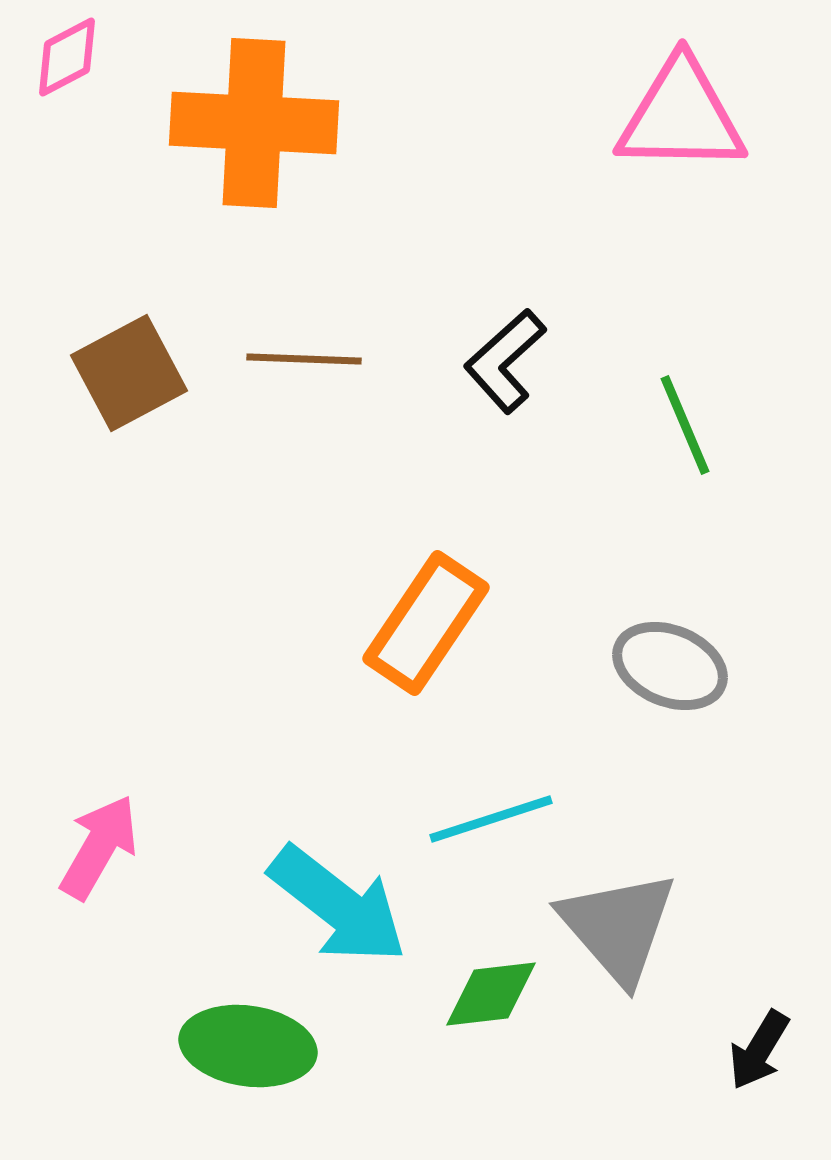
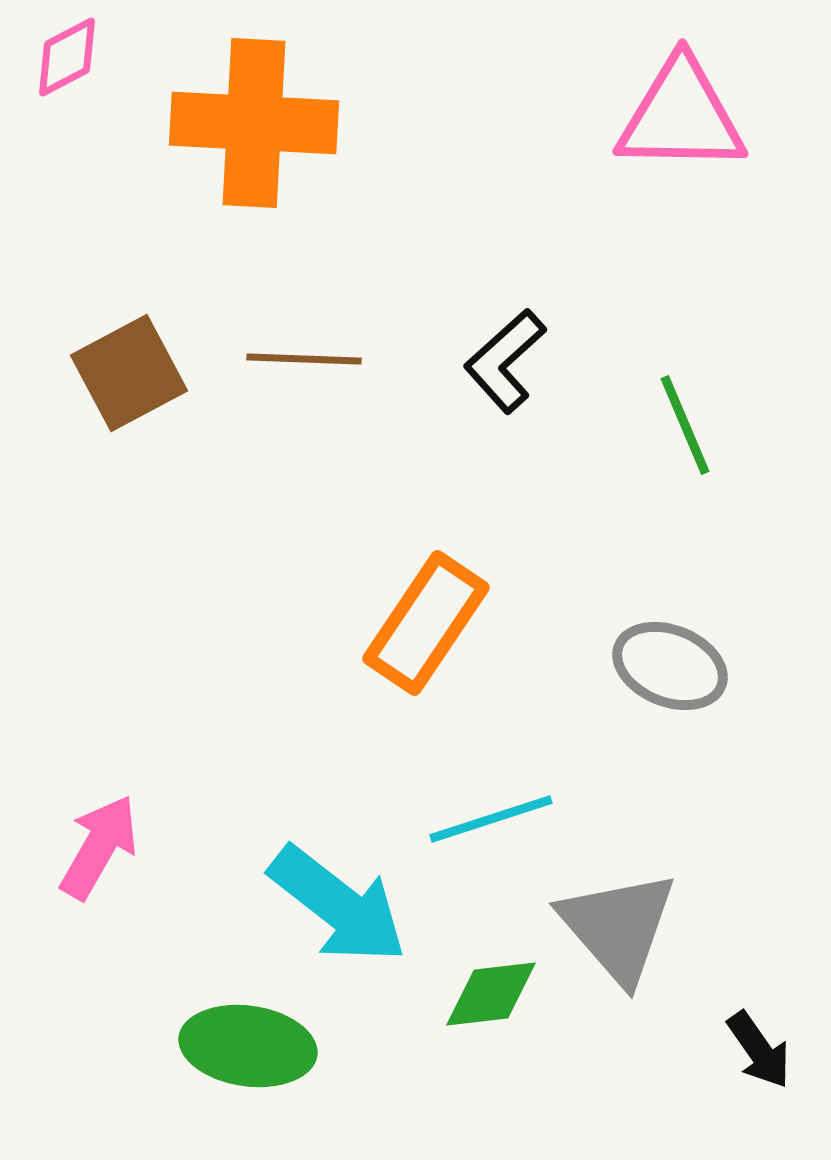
black arrow: rotated 66 degrees counterclockwise
